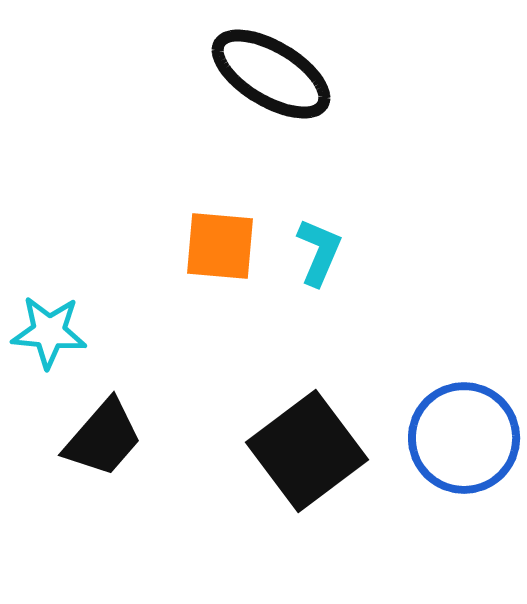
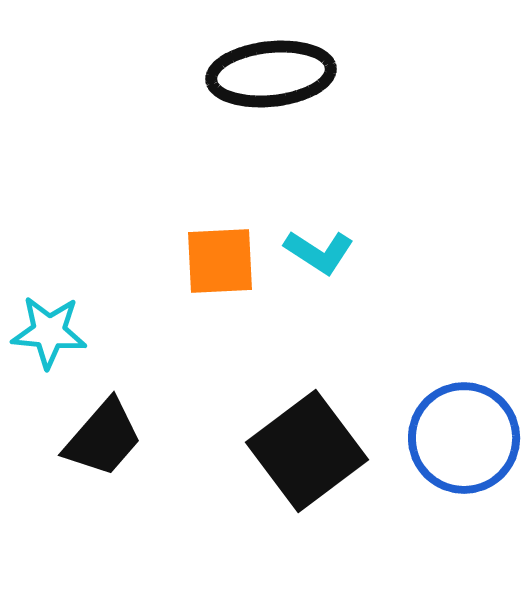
black ellipse: rotated 37 degrees counterclockwise
orange square: moved 15 px down; rotated 8 degrees counterclockwise
cyan L-shape: rotated 100 degrees clockwise
